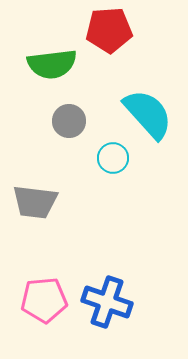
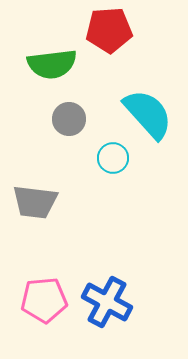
gray circle: moved 2 px up
blue cross: rotated 9 degrees clockwise
